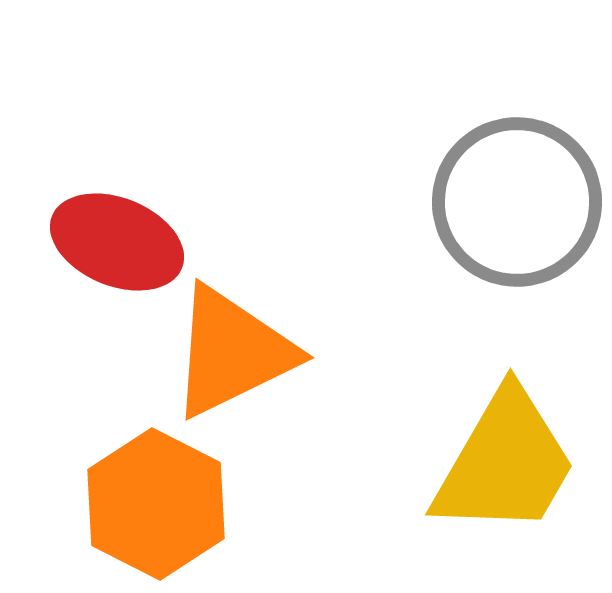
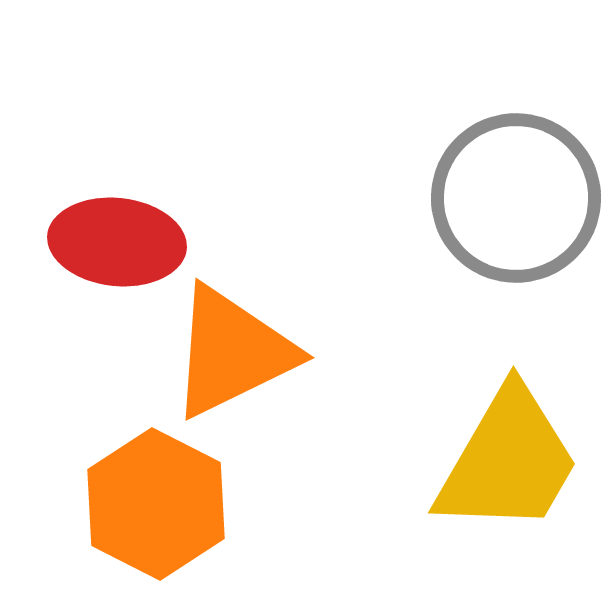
gray circle: moved 1 px left, 4 px up
red ellipse: rotated 16 degrees counterclockwise
yellow trapezoid: moved 3 px right, 2 px up
